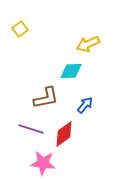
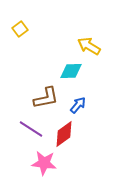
yellow arrow: moved 1 px right, 2 px down; rotated 55 degrees clockwise
blue arrow: moved 7 px left
purple line: rotated 15 degrees clockwise
pink star: moved 1 px right
